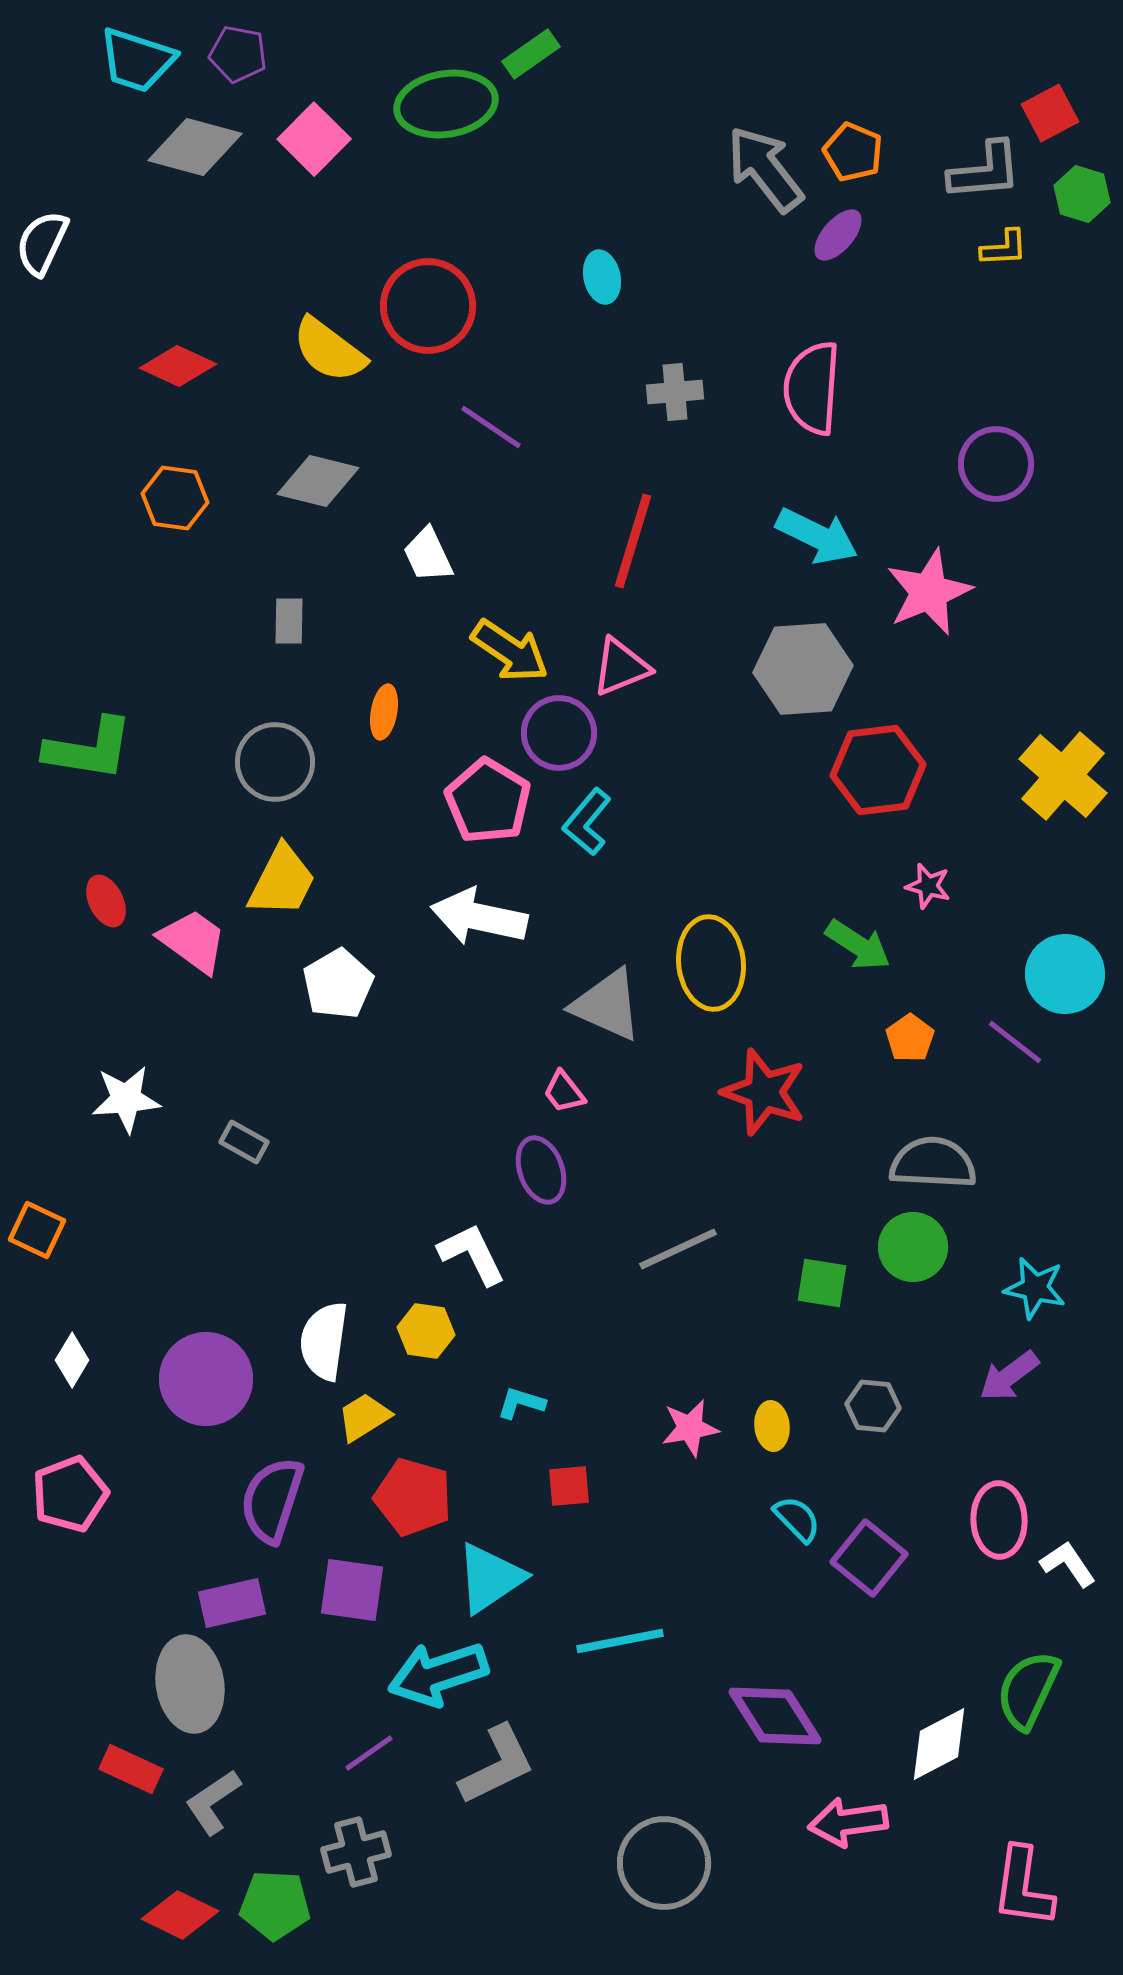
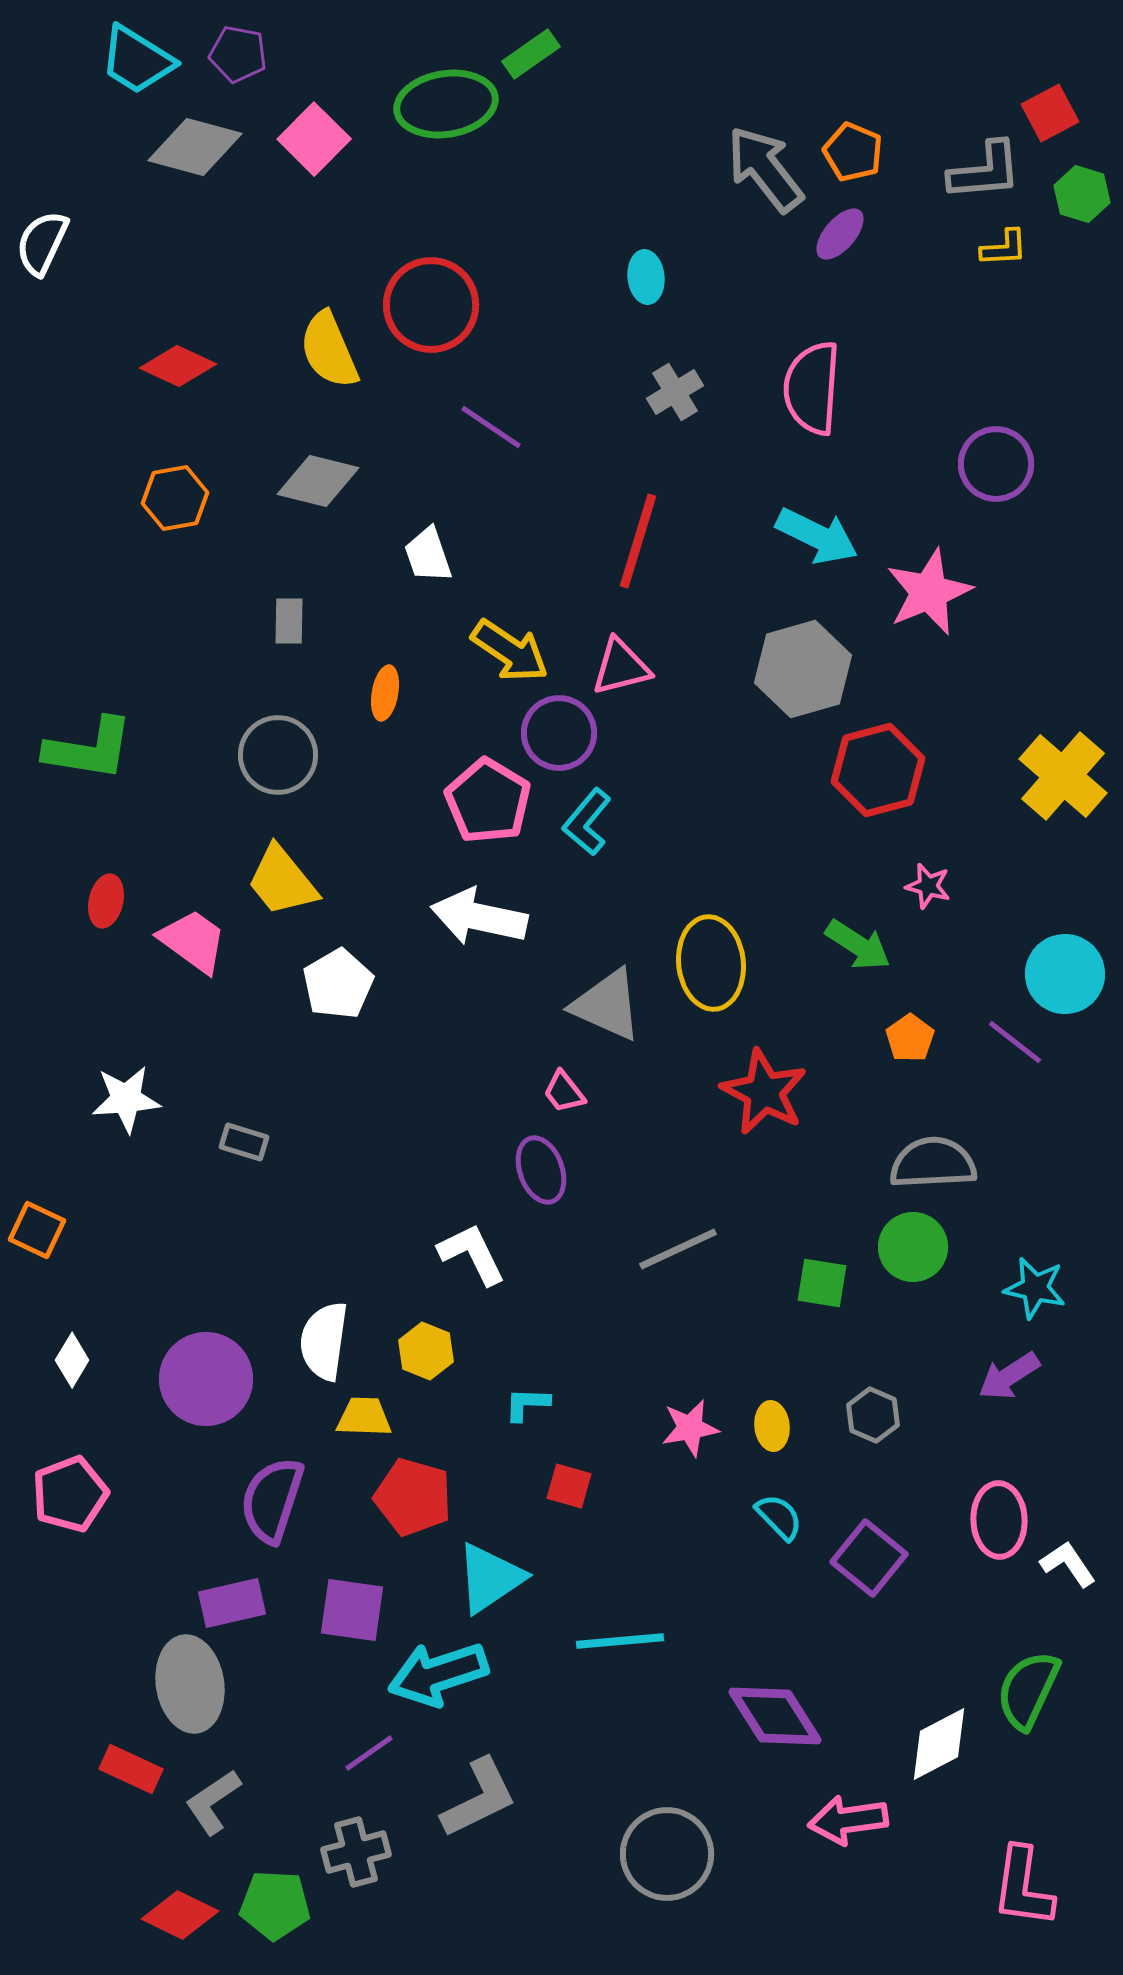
cyan trapezoid at (137, 60): rotated 14 degrees clockwise
purple ellipse at (838, 235): moved 2 px right, 1 px up
cyan ellipse at (602, 277): moved 44 px right; rotated 6 degrees clockwise
red circle at (428, 306): moved 3 px right, 1 px up
yellow semicircle at (329, 350): rotated 30 degrees clockwise
gray cross at (675, 392): rotated 26 degrees counterclockwise
orange hexagon at (175, 498): rotated 18 degrees counterclockwise
red line at (633, 541): moved 5 px right
white trapezoid at (428, 555): rotated 6 degrees clockwise
pink triangle at (621, 667): rotated 8 degrees clockwise
gray hexagon at (803, 669): rotated 12 degrees counterclockwise
orange ellipse at (384, 712): moved 1 px right, 19 px up
gray circle at (275, 762): moved 3 px right, 7 px up
red hexagon at (878, 770): rotated 8 degrees counterclockwise
yellow trapezoid at (282, 881): rotated 114 degrees clockwise
red ellipse at (106, 901): rotated 39 degrees clockwise
red star at (764, 1092): rotated 8 degrees clockwise
gray rectangle at (244, 1142): rotated 12 degrees counterclockwise
gray semicircle at (933, 1163): rotated 6 degrees counterclockwise
yellow hexagon at (426, 1331): moved 20 px down; rotated 14 degrees clockwise
purple arrow at (1009, 1376): rotated 4 degrees clockwise
cyan L-shape at (521, 1403): moved 6 px right, 1 px down; rotated 15 degrees counterclockwise
gray hexagon at (873, 1406): moved 9 px down; rotated 18 degrees clockwise
yellow trapezoid at (364, 1417): rotated 34 degrees clockwise
red square at (569, 1486): rotated 21 degrees clockwise
cyan semicircle at (797, 1519): moved 18 px left, 2 px up
purple square at (352, 1590): moved 20 px down
cyan line at (620, 1641): rotated 6 degrees clockwise
gray L-shape at (497, 1765): moved 18 px left, 33 px down
pink arrow at (848, 1822): moved 2 px up
gray circle at (664, 1863): moved 3 px right, 9 px up
